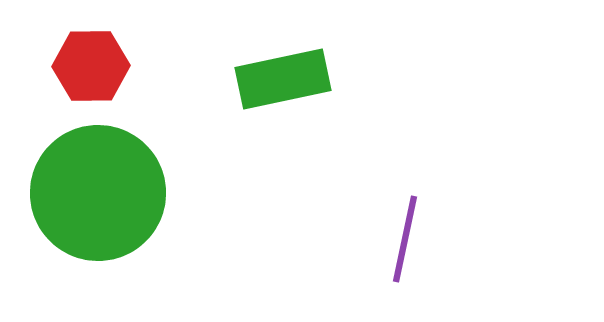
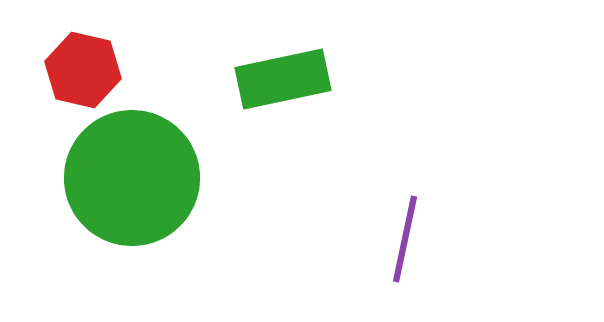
red hexagon: moved 8 px left, 4 px down; rotated 14 degrees clockwise
green circle: moved 34 px right, 15 px up
